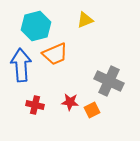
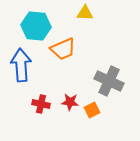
yellow triangle: moved 7 px up; rotated 24 degrees clockwise
cyan hexagon: rotated 20 degrees clockwise
orange trapezoid: moved 8 px right, 5 px up
red cross: moved 6 px right, 1 px up
